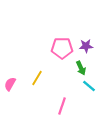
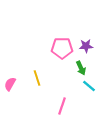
yellow line: rotated 49 degrees counterclockwise
